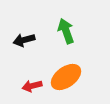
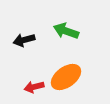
green arrow: rotated 50 degrees counterclockwise
red arrow: moved 2 px right, 1 px down
